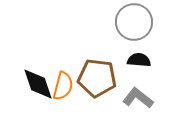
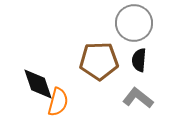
gray circle: moved 1 px down
black semicircle: rotated 90 degrees counterclockwise
brown pentagon: moved 2 px right, 17 px up; rotated 9 degrees counterclockwise
orange semicircle: moved 5 px left, 16 px down
